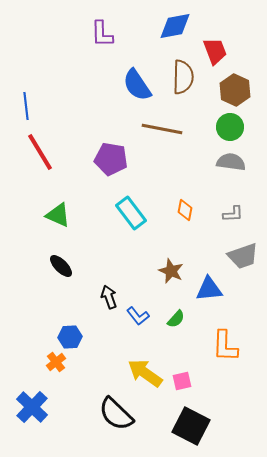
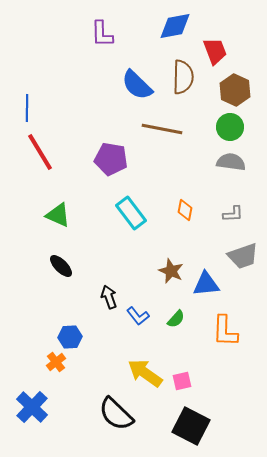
blue semicircle: rotated 12 degrees counterclockwise
blue line: moved 1 px right, 2 px down; rotated 8 degrees clockwise
blue triangle: moved 3 px left, 5 px up
orange L-shape: moved 15 px up
